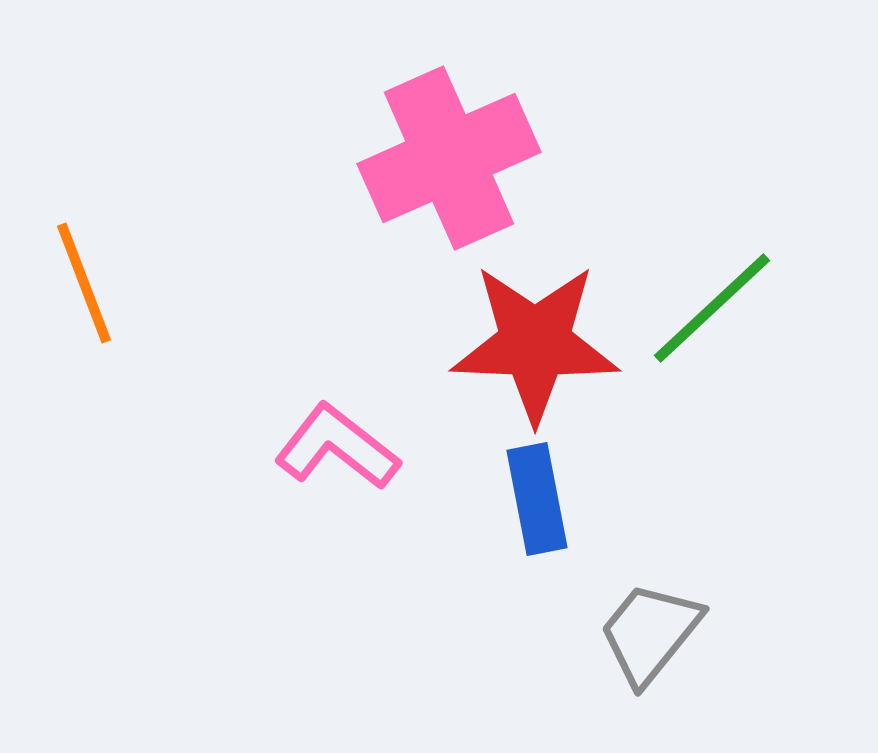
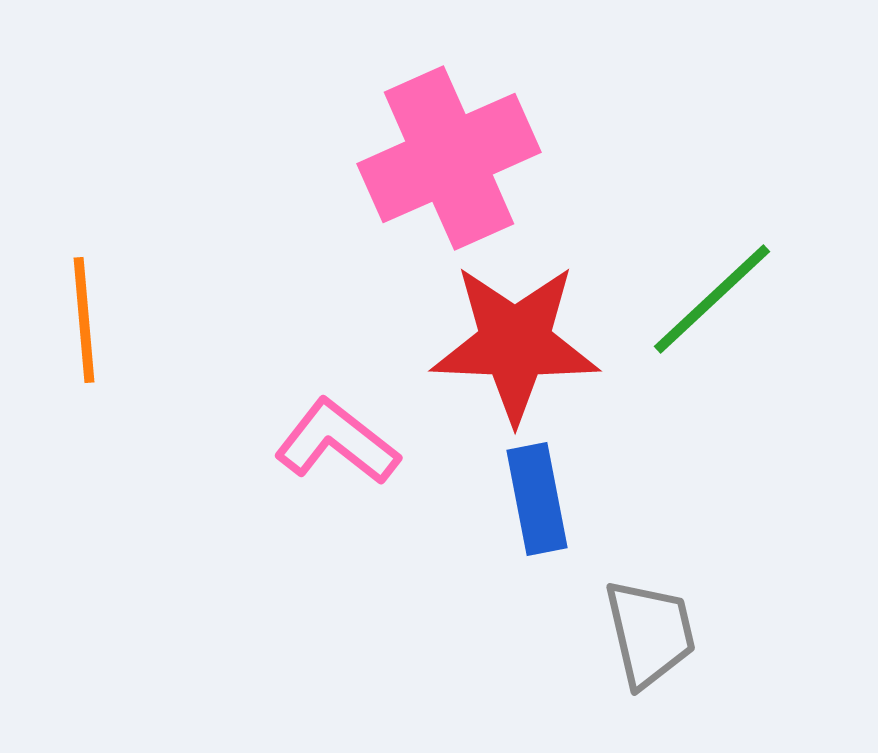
orange line: moved 37 px down; rotated 16 degrees clockwise
green line: moved 9 px up
red star: moved 20 px left
pink L-shape: moved 5 px up
gray trapezoid: rotated 128 degrees clockwise
